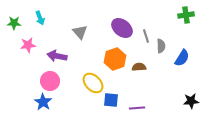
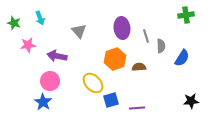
green star: rotated 16 degrees clockwise
purple ellipse: rotated 45 degrees clockwise
gray triangle: moved 1 px left, 1 px up
blue square: rotated 21 degrees counterclockwise
